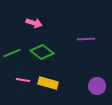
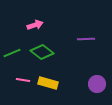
pink arrow: moved 1 px right, 2 px down; rotated 35 degrees counterclockwise
purple circle: moved 2 px up
